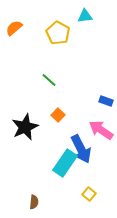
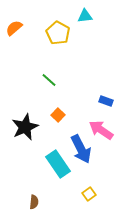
cyan rectangle: moved 7 px left, 1 px down; rotated 68 degrees counterclockwise
yellow square: rotated 16 degrees clockwise
